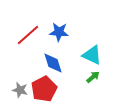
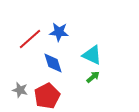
red line: moved 2 px right, 4 px down
red pentagon: moved 3 px right, 7 px down
